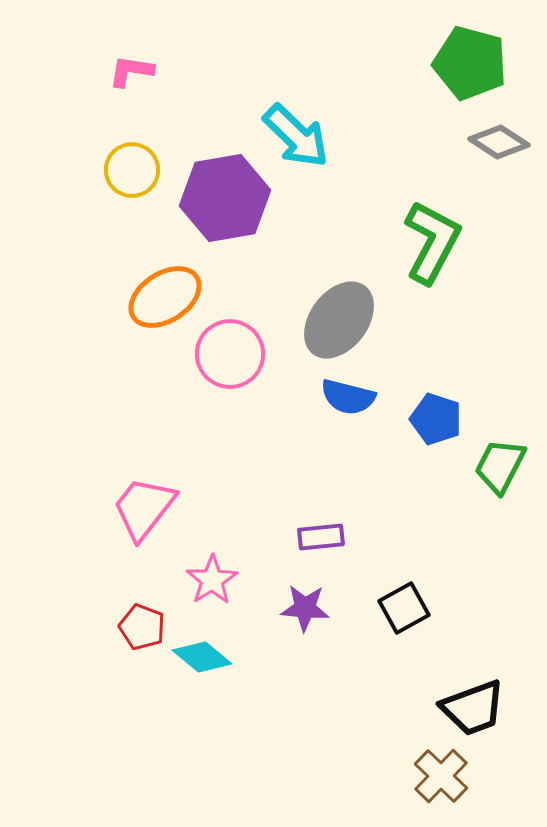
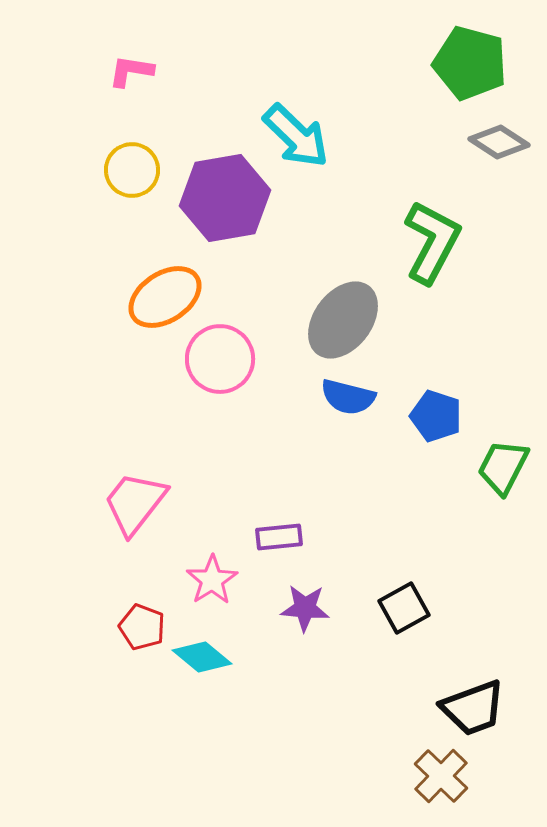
gray ellipse: moved 4 px right
pink circle: moved 10 px left, 5 px down
blue pentagon: moved 3 px up
green trapezoid: moved 3 px right, 1 px down
pink trapezoid: moved 9 px left, 5 px up
purple rectangle: moved 42 px left
